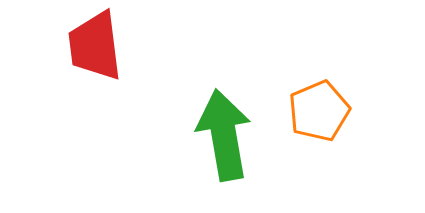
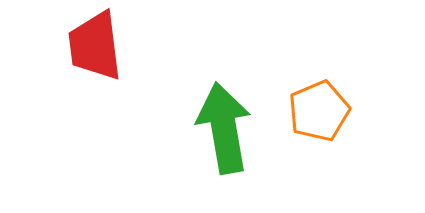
green arrow: moved 7 px up
